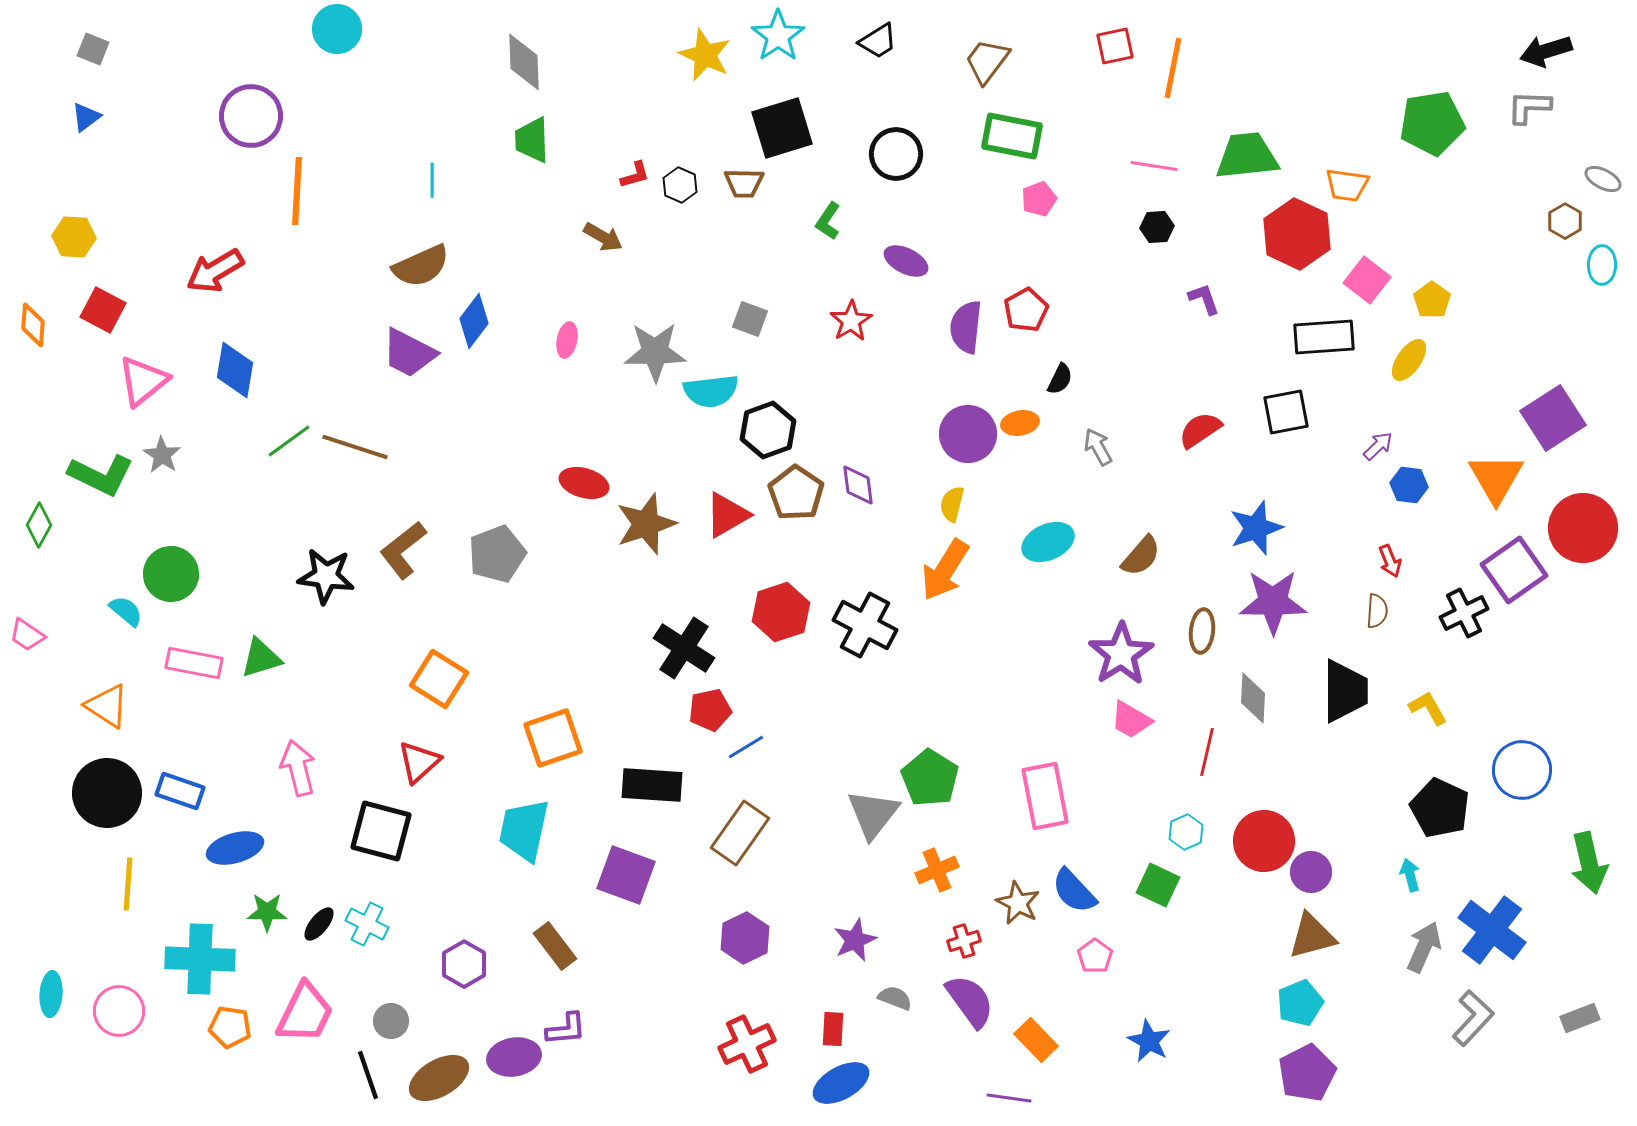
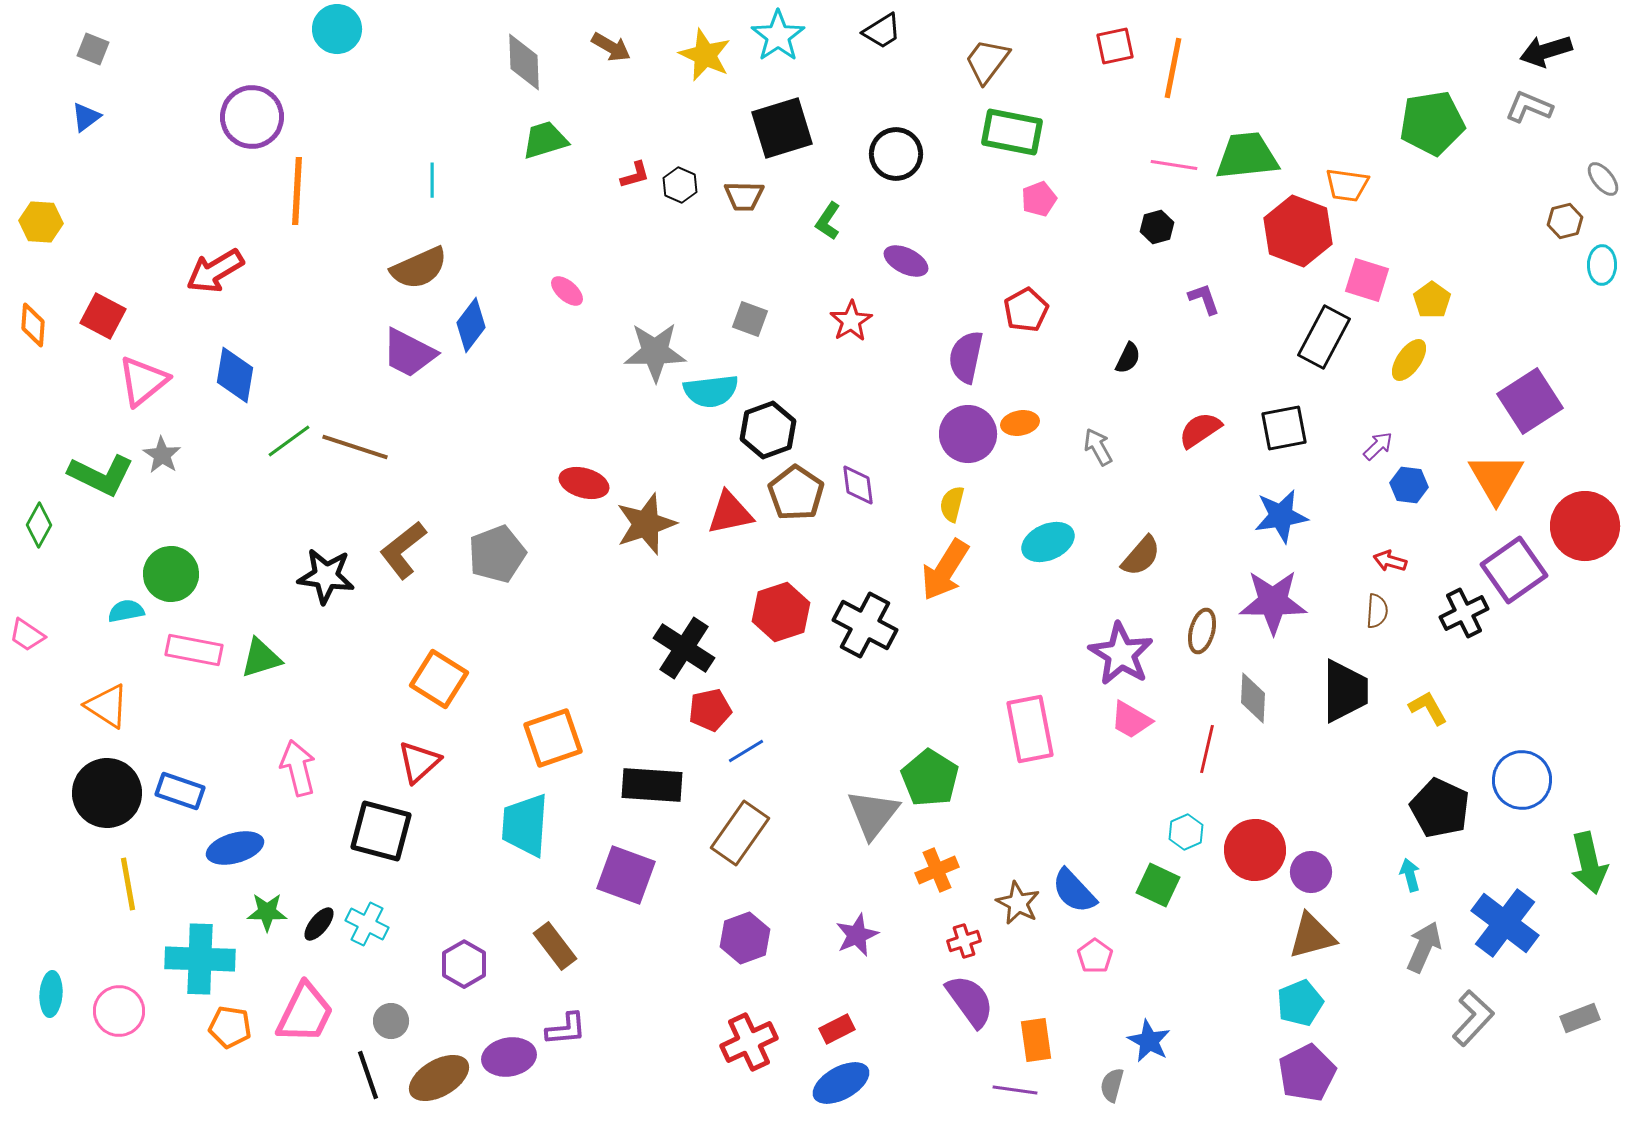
black trapezoid at (878, 41): moved 4 px right, 10 px up
gray L-shape at (1529, 107): rotated 21 degrees clockwise
purple circle at (251, 116): moved 1 px right, 1 px down
green rectangle at (1012, 136): moved 4 px up
green trapezoid at (532, 140): moved 13 px right; rotated 75 degrees clockwise
pink line at (1154, 166): moved 20 px right, 1 px up
gray ellipse at (1603, 179): rotated 24 degrees clockwise
brown trapezoid at (744, 183): moved 13 px down
brown hexagon at (1565, 221): rotated 16 degrees clockwise
black hexagon at (1157, 227): rotated 12 degrees counterclockwise
red hexagon at (1297, 234): moved 1 px right, 3 px up; rotated 4 degrees counterclockwise
yellow hexagon at (74, 237): moved 33 px left, 15 px up
brown arrow at (603, 237): moved 8 px right, 190 px up
brown semicircle at (421, 266): moved 2 px left, 2 px down
pink square at (1367, 280): rotated 21 degrees counterclockwise
red square at (103, 310): moved 6 px down
blue diamond at (474, 321): moved 3 px left, 4 px down
purple semicircle at (966, 327): moved 30 px down; rotated 6 degrees clockwise
black rectangle at (1324, 337): rotated 58 degrees counterclockwise
pink ellipse at (567, 340): moved 49 px up; rotated 60 degrees counterclockwise
blue diamond at (235, 370): moved 5 px down
black semicircle at (1060, 379): moved 68 px right, 21 px up
black square at (1286, 412): moved 2 px left, 16 px down
purple square at (1553, 418): moved 23 px left, 17 px up
red triangle at (727, 515): moved 3 px right, 2 px up; rotated 18 degrees clockwise
blue star at (1256, 528): moved 25 px right, 12 px up; rotated 10 degrees clockwise
red circle at (1583, 528): moved 2 px right, 2 px up
red arrow at (1390, 561): rotated 128 degrees clockwise
cyan semicircle at (126, 611): rotated 51 degrees counterclockwise
brown ellipse at (1202, 631): rotated 9 degrees clockwise
purple star at (1121, 654): rotated 8 degrees counterclockwise
pink rectangle at (194, 663): moved 13 px up
blue line at (746, 747): moved 4 px down
red line at (1207, 752): moved 3 px up
blue circle at (1522, 770): moved 10 px down
pink rectangle at (1045, 796): moved 15 px left, 67 px up
cyan trapezoid at (524, 830): moved 1 px right, 5 px up; rotated 8 degrees counterclockwise
red circle at (1264, 841): moved 9 px left, 9 px down
yellow line at (128, 884): rotated 14 degrees counterclockwise
blue cross at (1492, 930): moved 13 px right, 7 px up
purple hexagon at (745, 938): rotated 6 degrees clockwise
purple star at (855, 940): moved 2 px right, 5 px up
gray semicircle at (895, 998): moved 217 px right, 87 px down; rotated 96 degrees counterclockwise
red rectangle at (833, 1029): moved 4 px right; rotated 60 degrees clockwise
orange rectangle at (1036, 1040): rotated 36 degrees clockwise
red cross at (747, 1044): moved 2 px right, 2 px up
purple ellipse at (514, 1057): moved 5 px left
purple line at (1009, 1098): moved 6 px right, 8 px up
